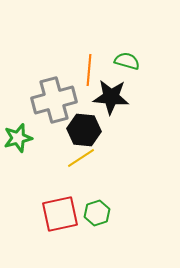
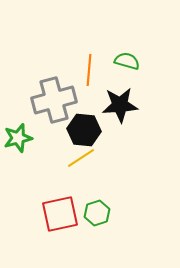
black star: moved 9 px right, 8 px down; rotated 9 degrees counterclockwise
